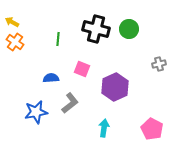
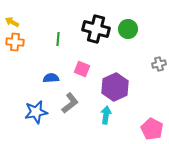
green circle: moved 1 px left
orange cross: rotated 30 degrees counterclockwise
cyan arrow: moved 2 px right, 13 px up
